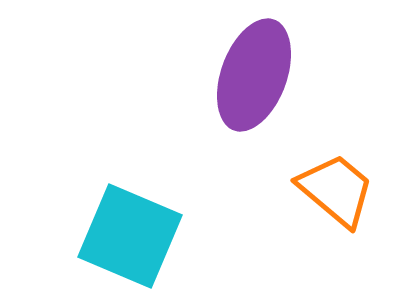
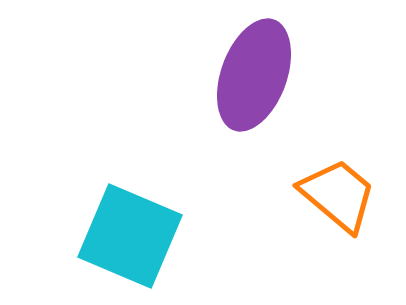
orange trapezoid: moved 2 px right, 5 px down
